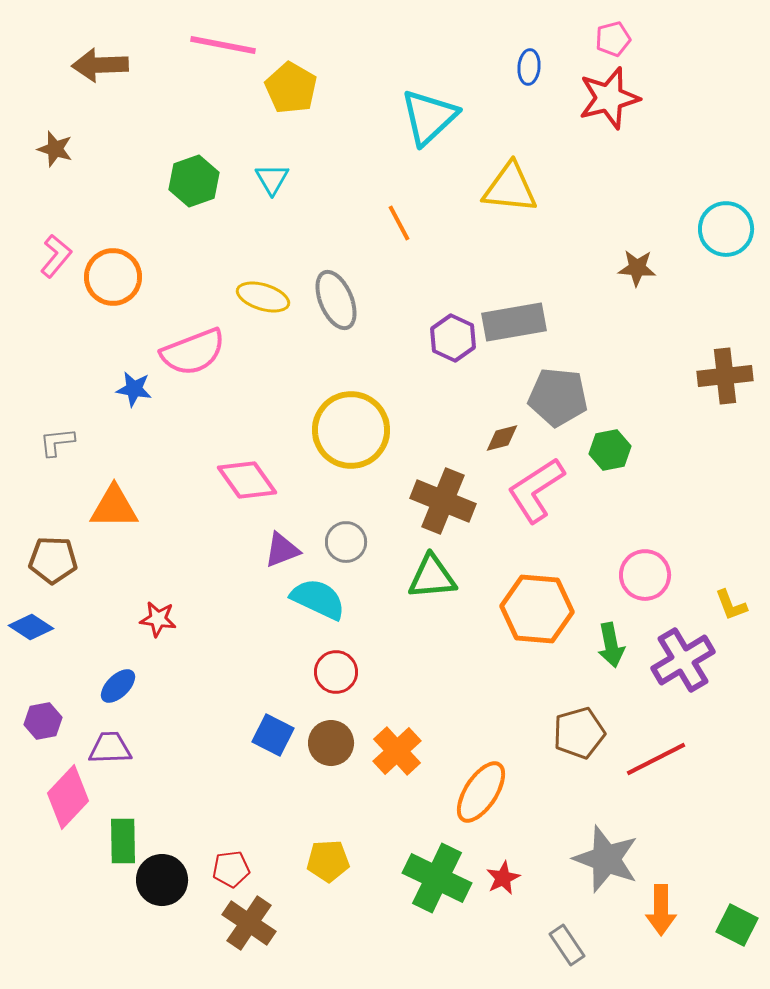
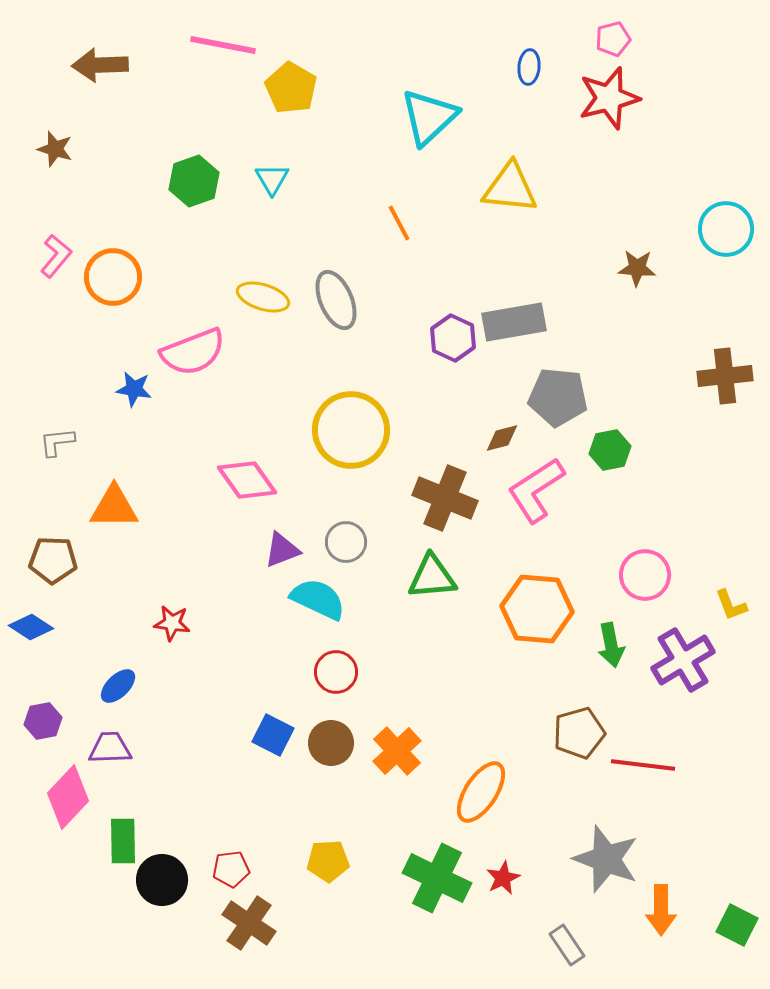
brown cross at (443, 501): moved 2 px right, 3 px up
red star at (158, 619): moved 14 px right, 4 px down
red line at (656, 759): moved 13 px left, 6 px down; rotated 34 degrees clockwise
